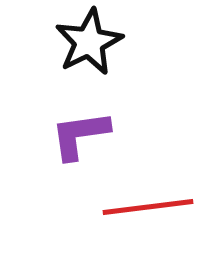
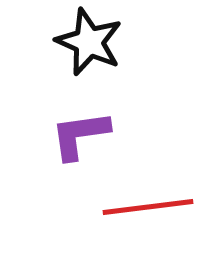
black star: rotated 22 degrees counterclockwise
